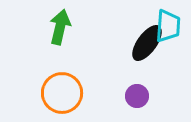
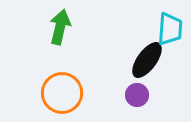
cyan trapezoid: moved 2 px right, 3 px down
black ellipse: moved 17 px down
purple circle: moved 1 px up
